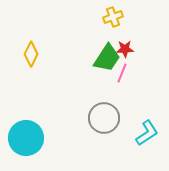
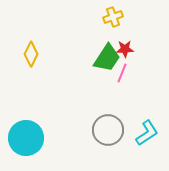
gray circle: moved 4 px right, 12 px down
